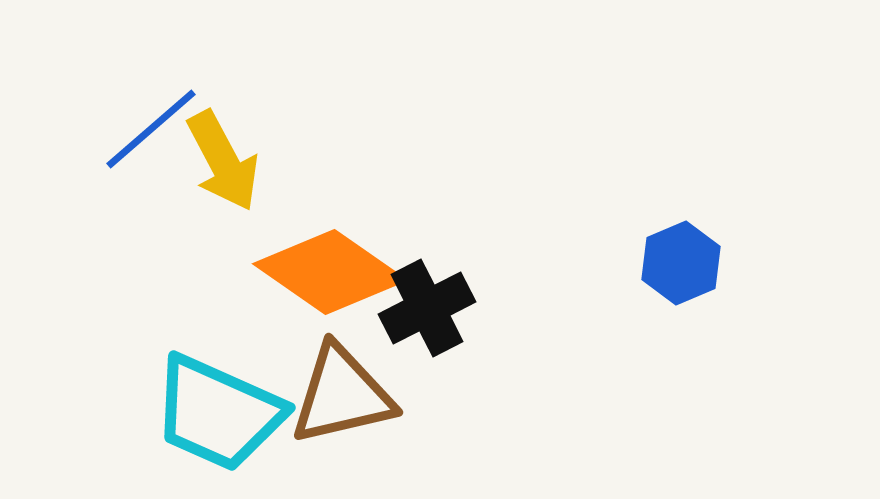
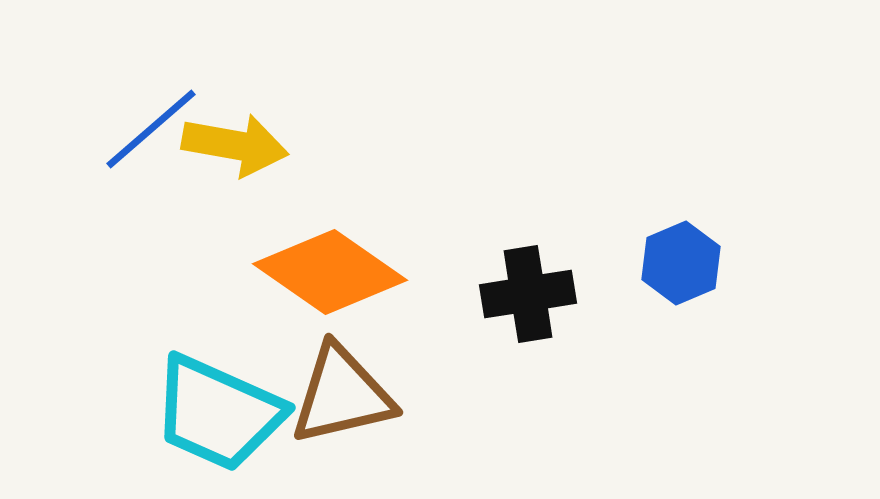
yellow arrow: moved 12 px right, 16 px up; rotated 52 degrees counterclockwise
black cross: moved 101 px right, 14 px up; rotated 18 degrees clockwise
